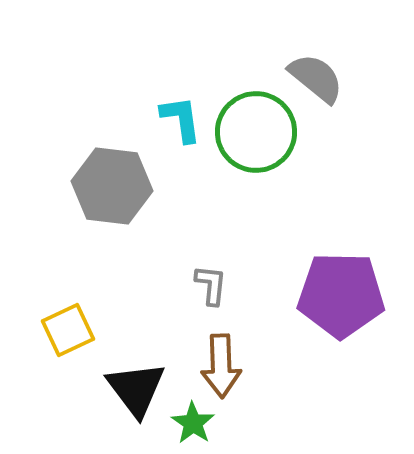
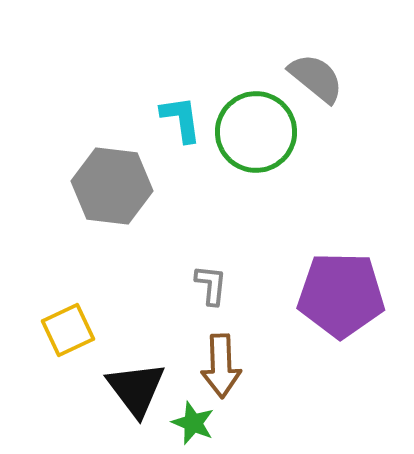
green star: rotated 12 degrees counterclockwise
